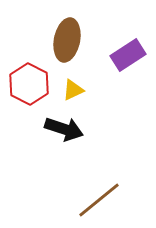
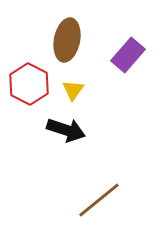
purple rectangle: rotated 16 degrees counterclockwise
yellow triangle: rotated 30 degrees counterclockwise
black arrow: moved 2 px right, 1 px down
